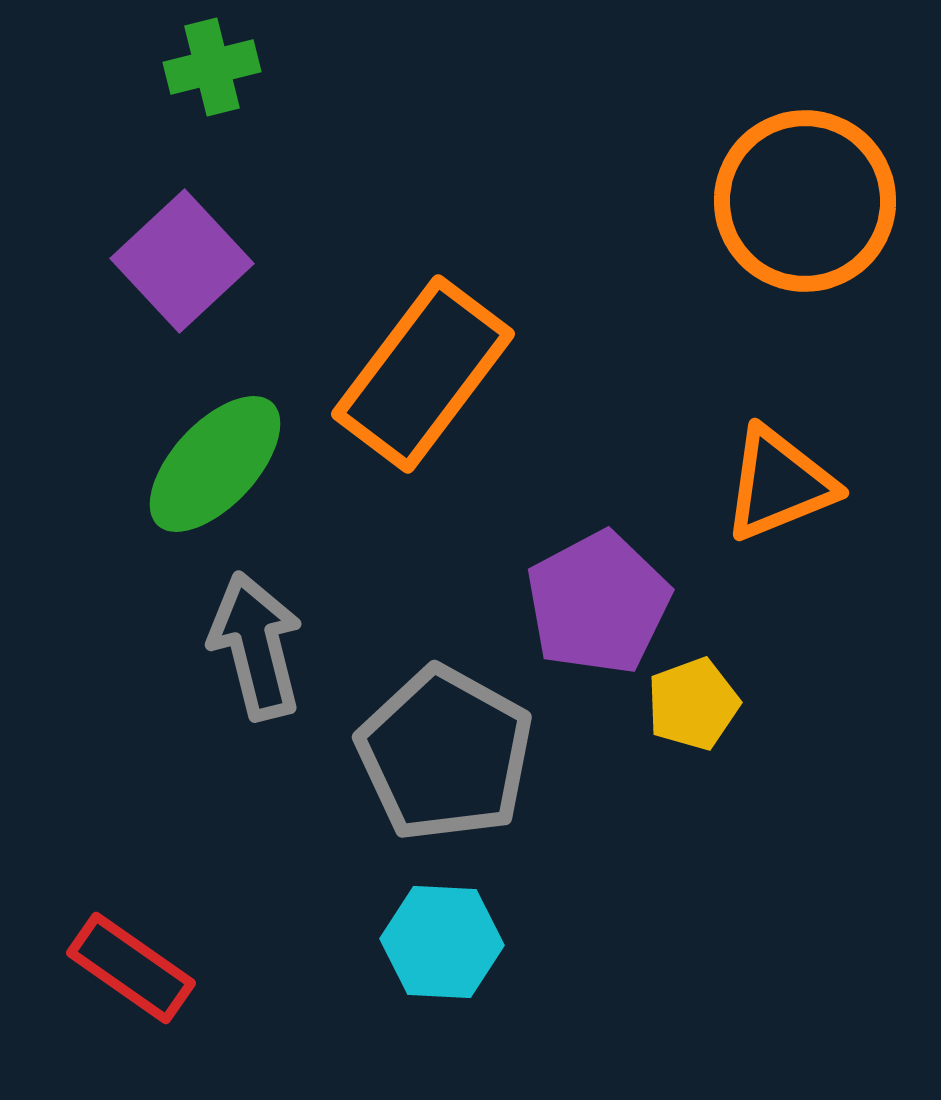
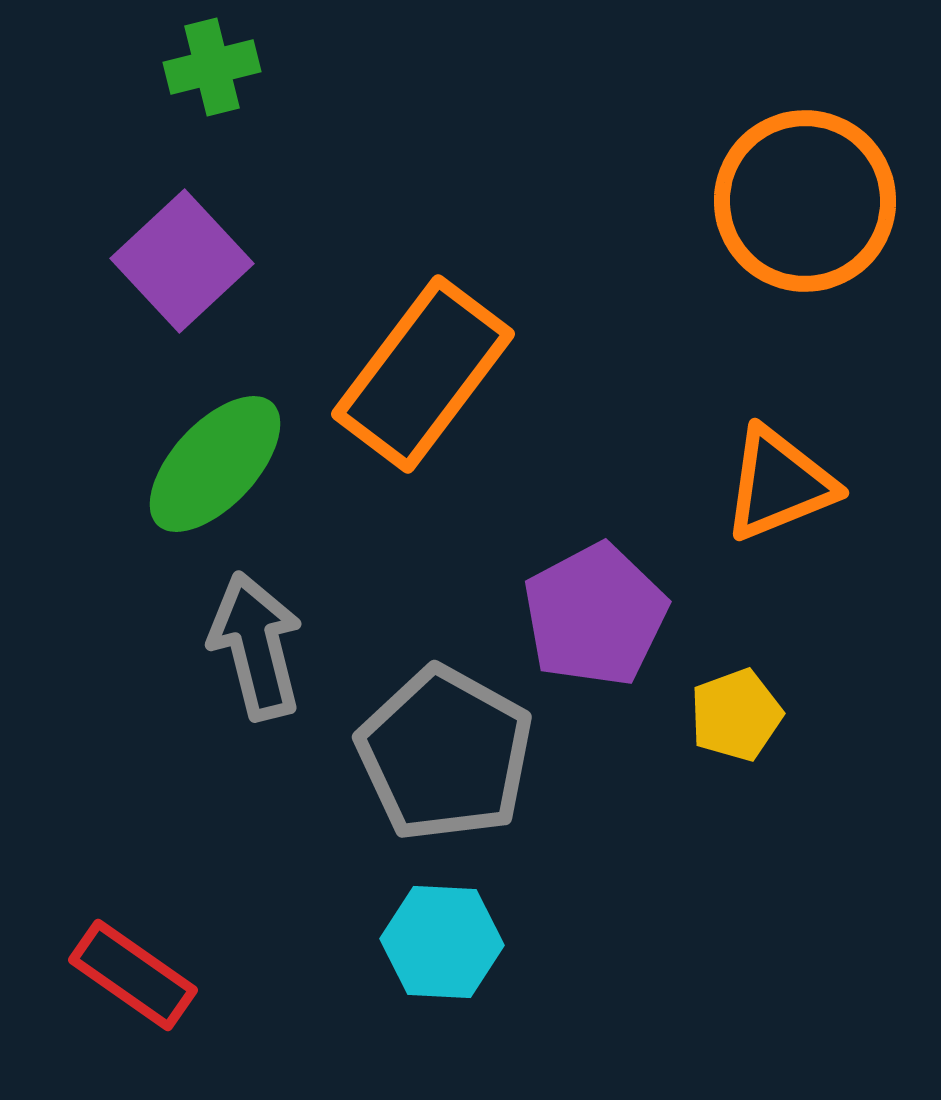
purple pentagon: moved 3 px left, 12 px down
yellow pentagon: moved 43 px right, 11 px down
red rectangle: moved 2 px right, 7 px down
